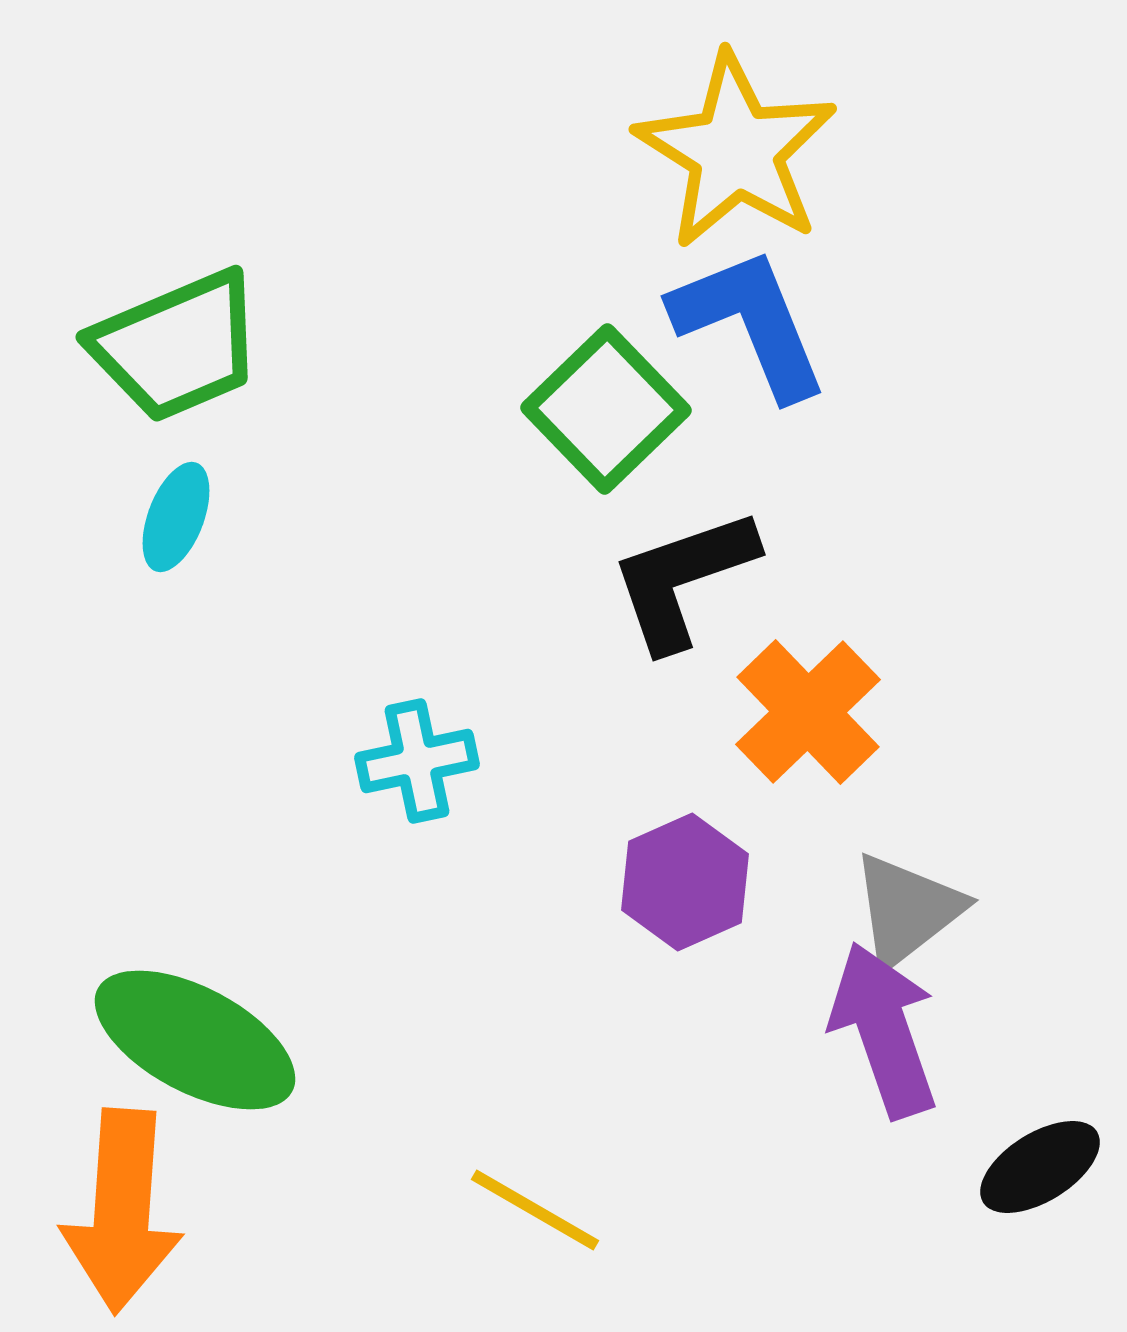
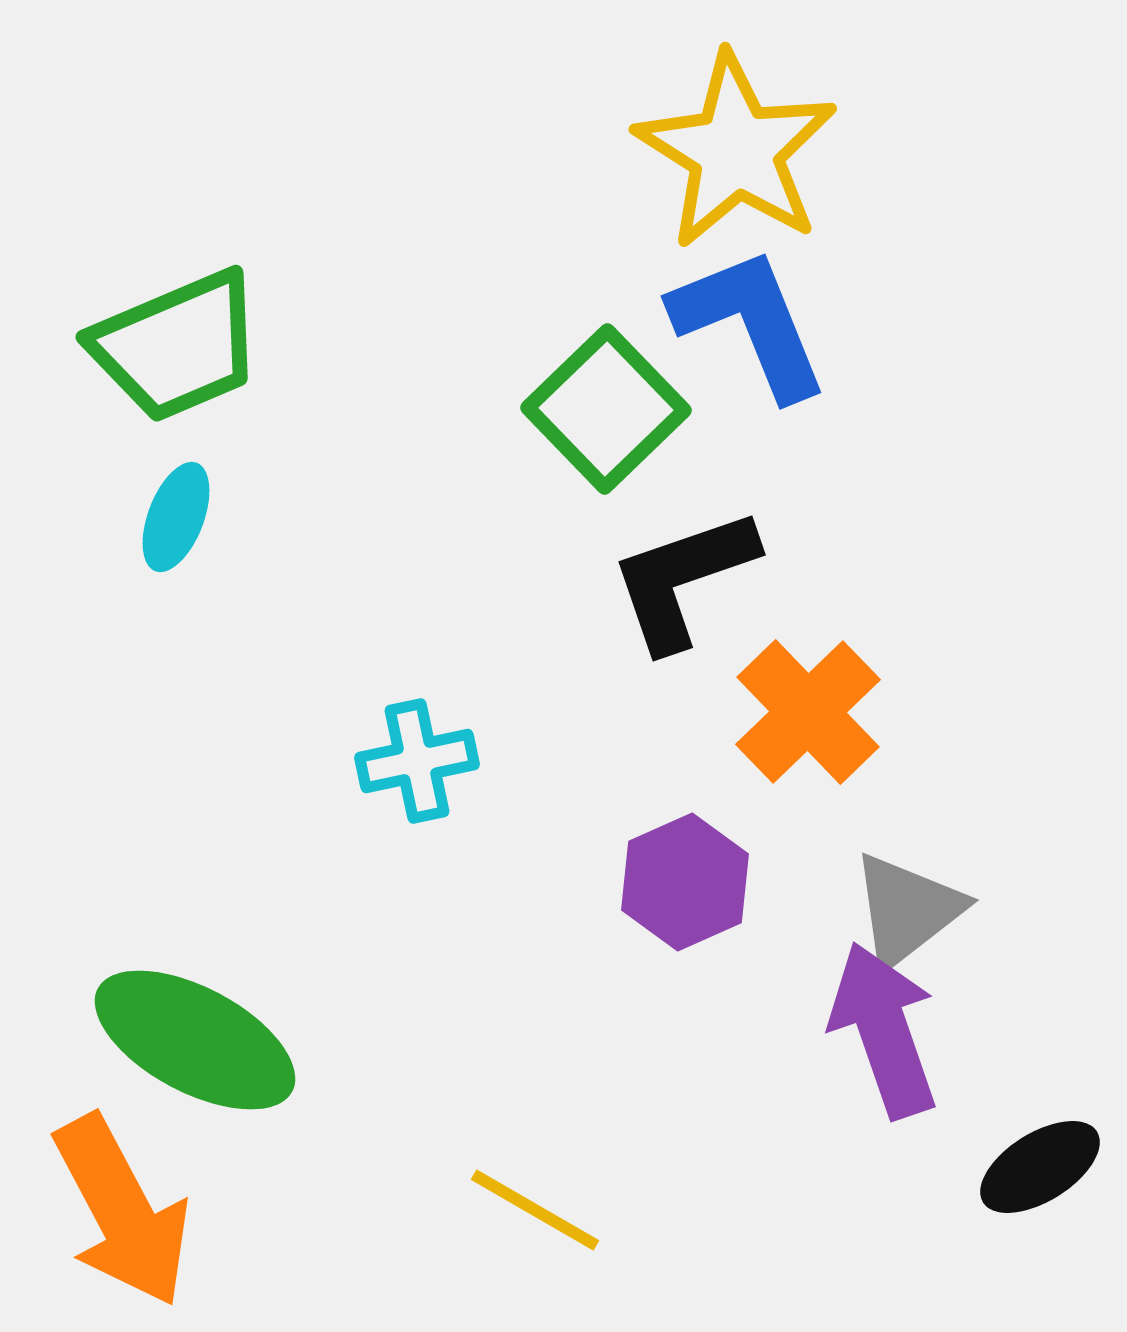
orange arrow: rotated 32 degrees counterclockwise
